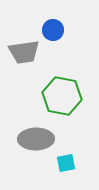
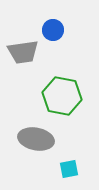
gray trapezoid: moved 1 px left
gray ellipse: rotated 12 degrees clockwise
cyan square: moved 3 px right, 6 px down
